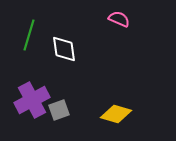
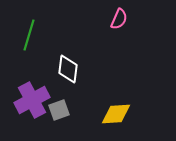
pink semicircle: rotated 90 degrees clockwise
white diamond: moved 4 px right, 20 px down; rotated 16 degrees clockwise
yellow diamond: rotated 20 degrees counterclockwise
